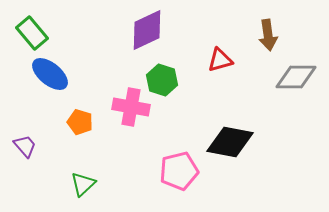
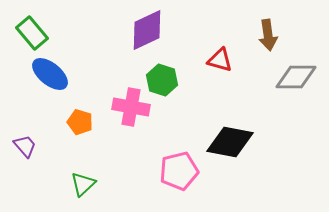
red triangle: rotated 32 degrees clockwise
